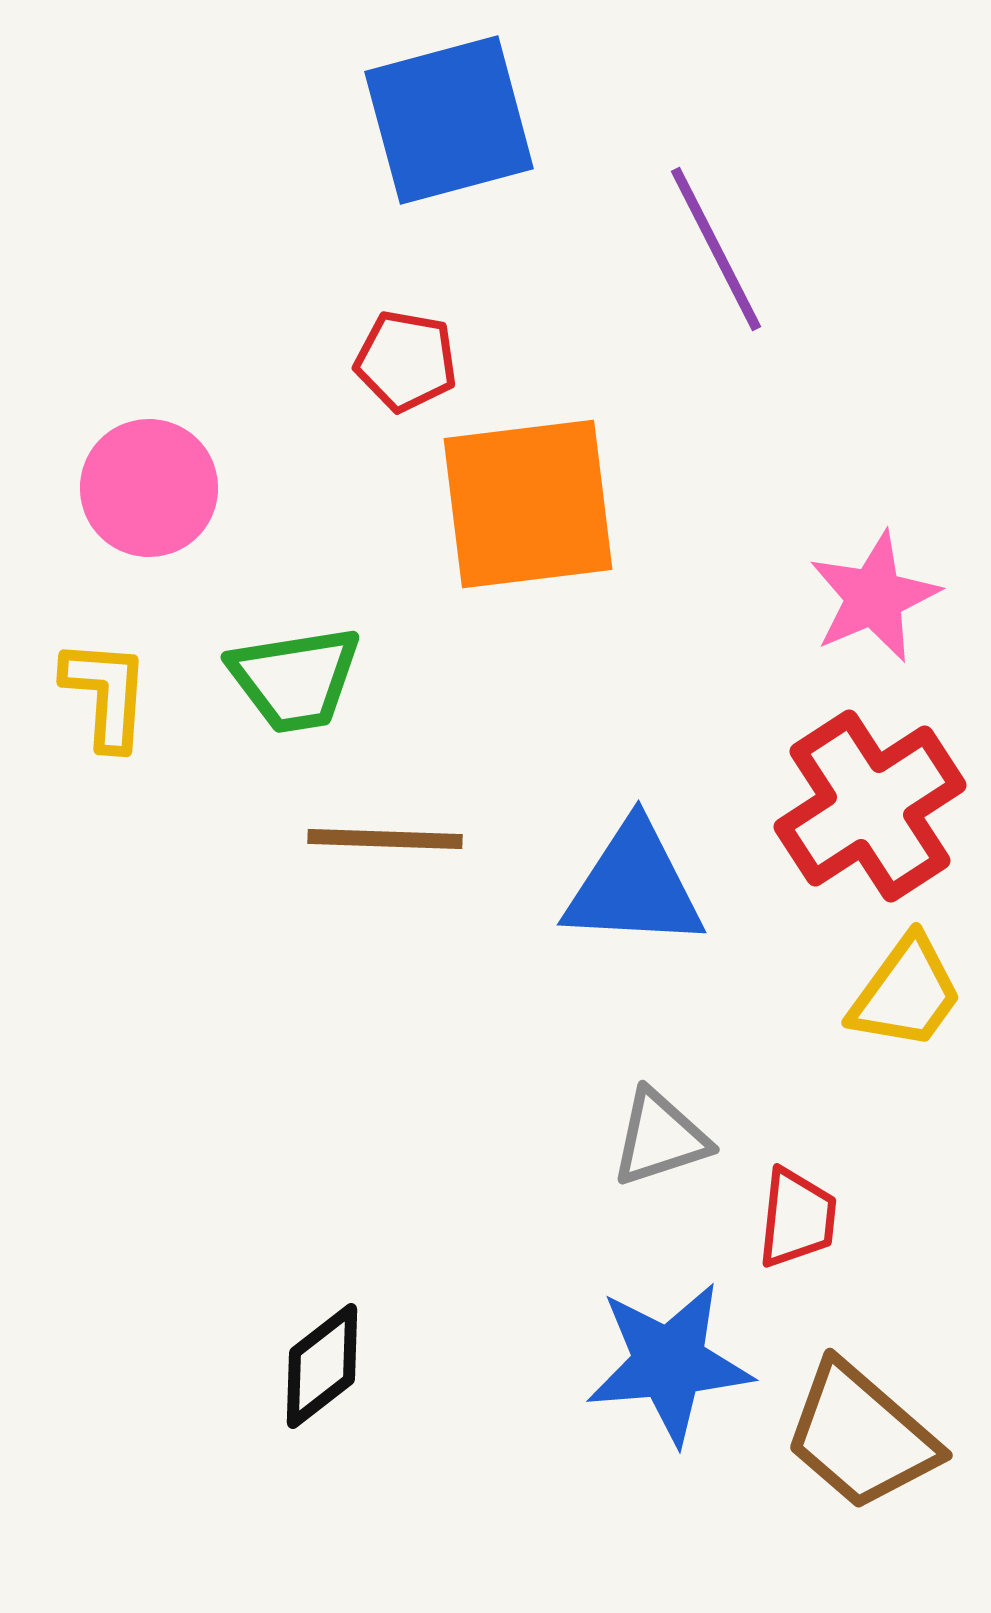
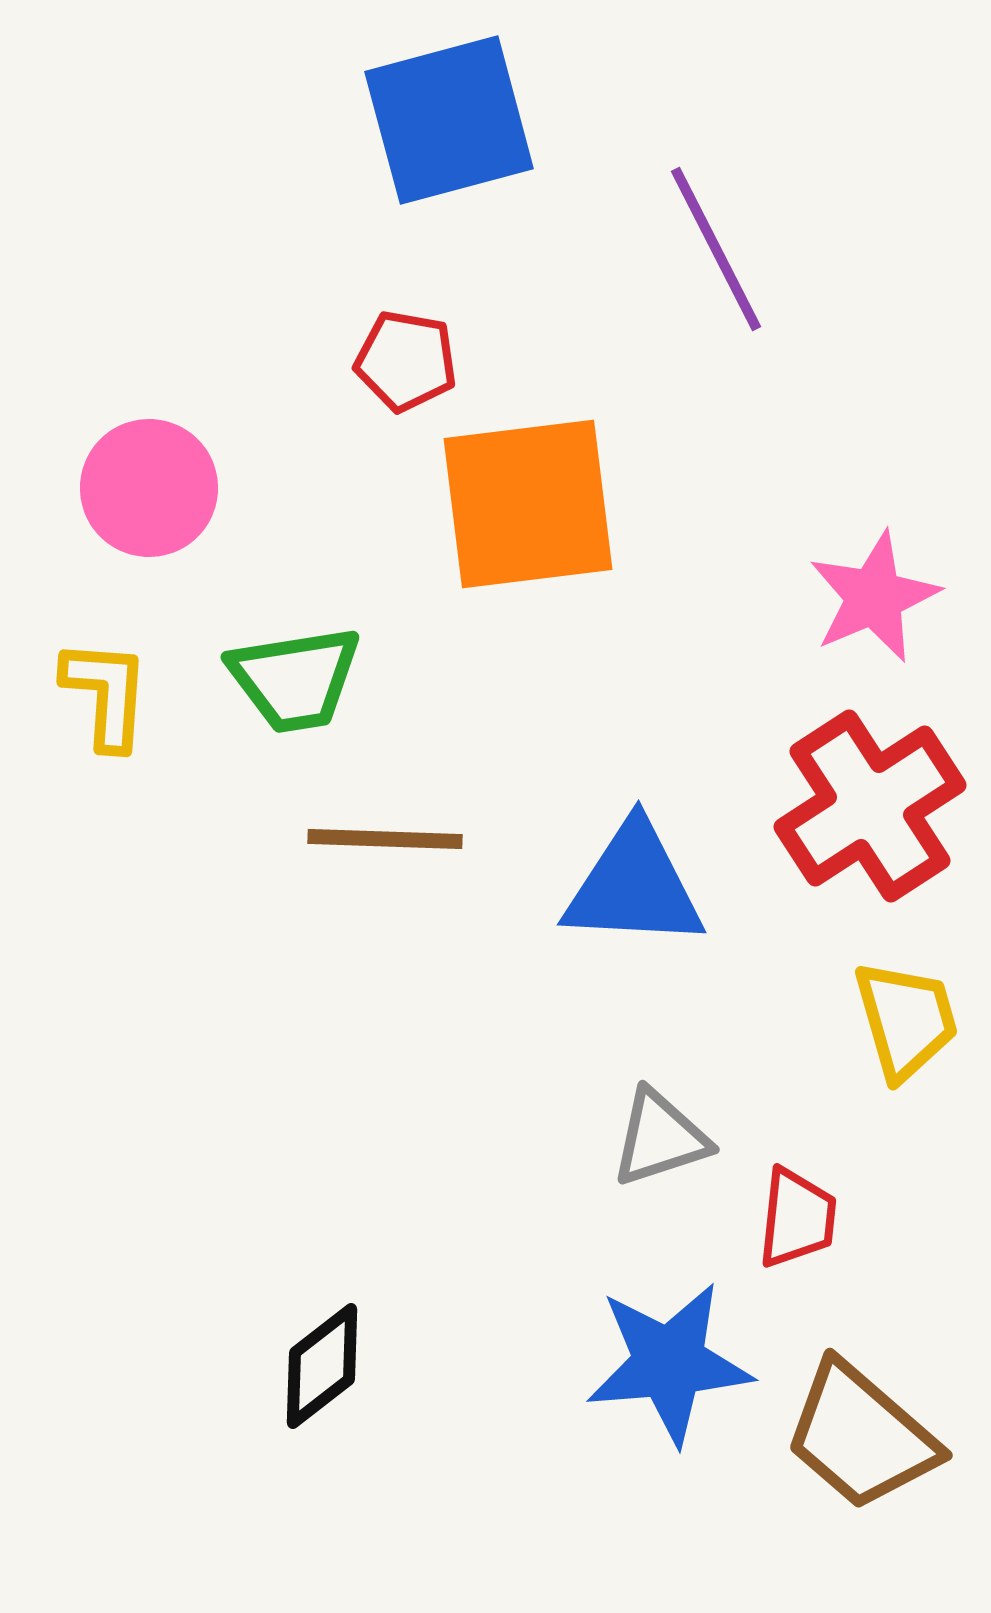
yellow trapezoid: moved 27 px down; rotated 52 degrees counterclockwise
